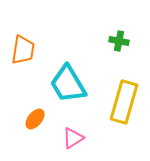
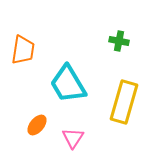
orange ellipse: moved 2 px right, 6 px down
pink triangle: rotated 25 degrees counterclockwise
